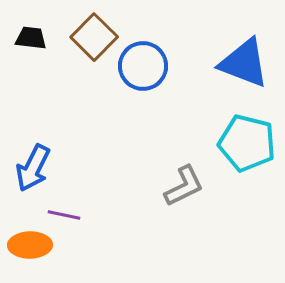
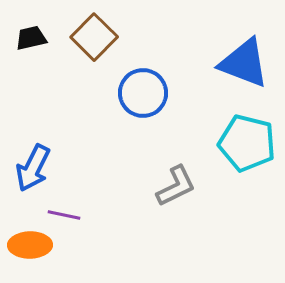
black trapezoid: rotated 20 degrees counterclockwise
blue circle: moved 27 px down
gray L-shape: moved 8 px left
